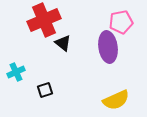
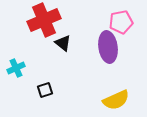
cyan cross: moved 4 px up
